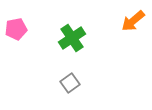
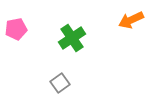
orange arrow: moved 2 px left, 1 px up; rotated 15 degrees clockwise
gray square: moved 10 px left
